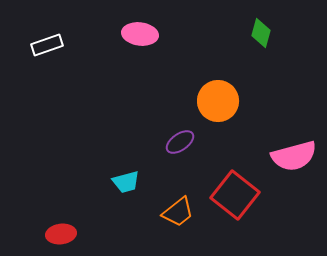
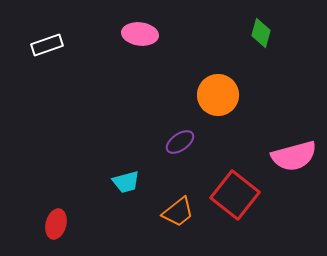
orange circle: moved 6 px up
red ellipse: moved 5 px left, 10 px up; rotated 68 degrees counterclockwise
